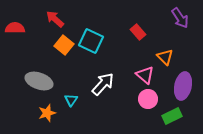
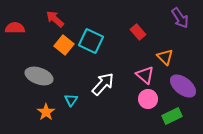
gray ellipse: moved 5 px up
purple ellipse: rotated 64 degrees counterclockwise
orange star: moved 1 px left, 1 px up; rotated 18 degrees counterclockwise
